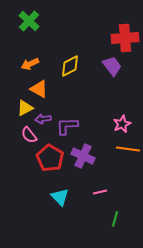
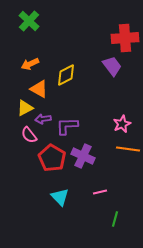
yellow diamond: moved 4 px left, 9 px down
red pentagon: moved 2 px right
